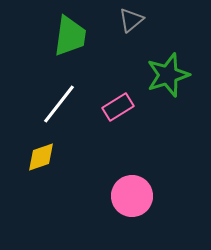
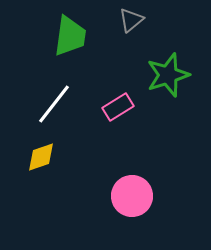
white line: moved 5 px left
